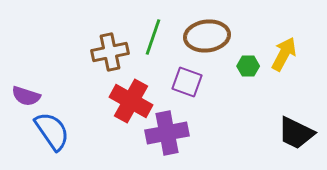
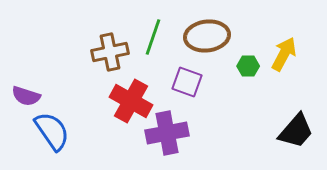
black trapezoid: moved 2 px up; rotated 75 degrees counterclockwise
